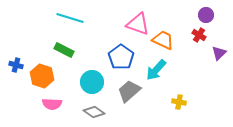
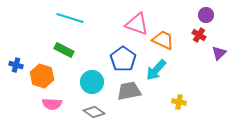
pink triangle: moved 1 px left
blue pentagon: moved 2 px right, 2 px down
gray trapezoid: rotated 30 degrees clockwise
